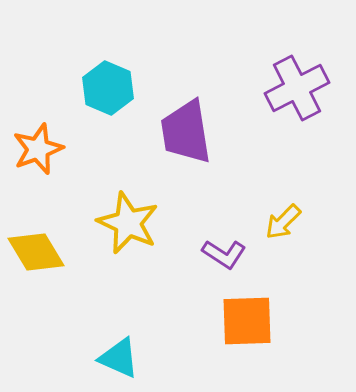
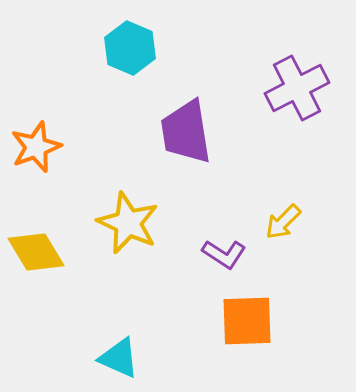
cyan hexagon: moved 22 px right, 40 px up
orange star: moved 2 px left, 2 px up
